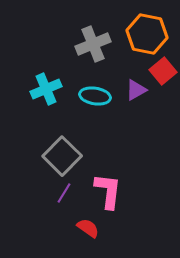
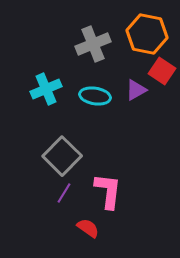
red square: moved 1 px left; rotated 16 degrees counterclockwise
